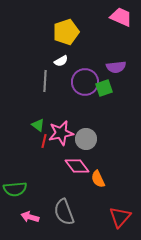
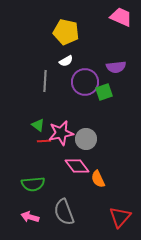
yellow pentagon: rotated 30 degrees clockwise
white semicircle: moved 5 px right
green square: moved 4 px down
red line: rotated 72 degrees clockwise
green semicircle: moved 18 px right, 5 px up
